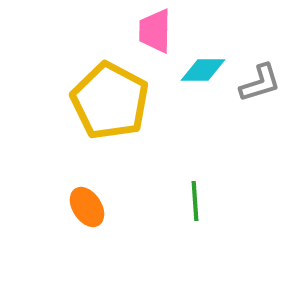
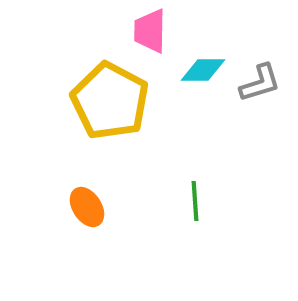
pink trapezoid: moved 5 px left
